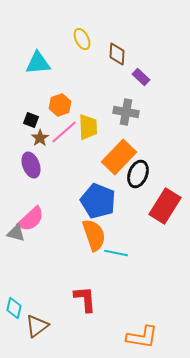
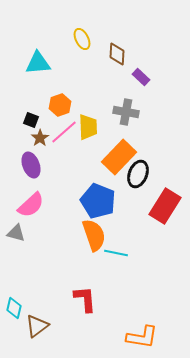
pink semicircle: moved 14 px up
